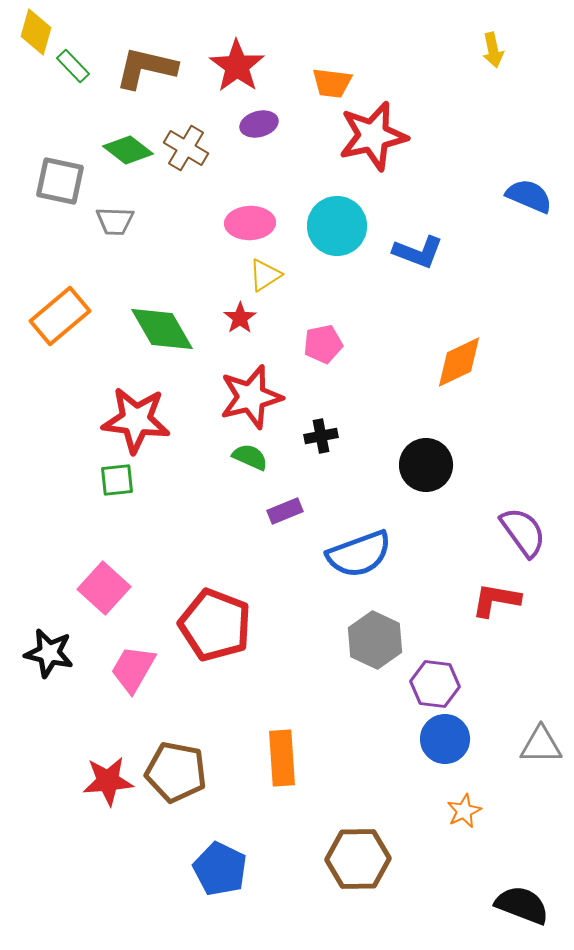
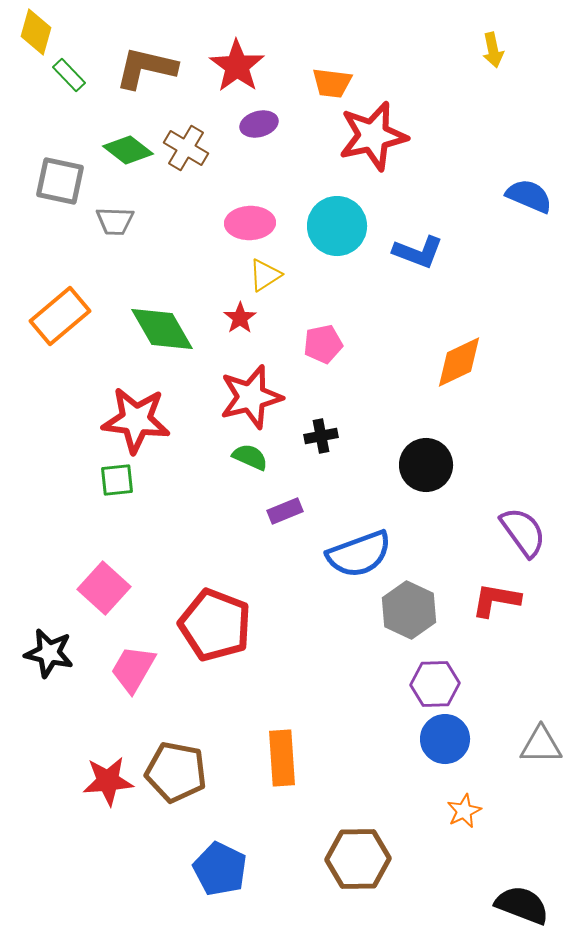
green rectangle at (73, 66): moved 4 px left, 9 px down
gray hexagon at (375, 640): moved 34 px right, 30 px up
purple hexagon at (435, 684): rotated 9 degrees counterclockwise
